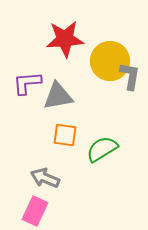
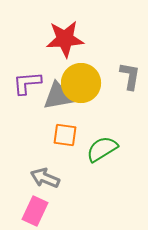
yellow circle: moved 29 px left, 22 px down
